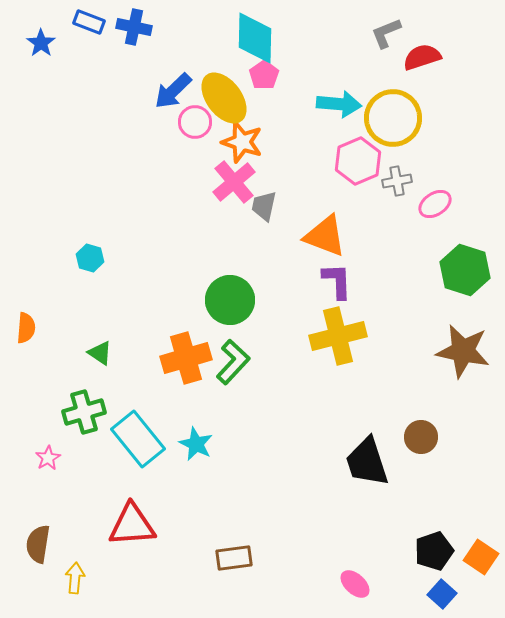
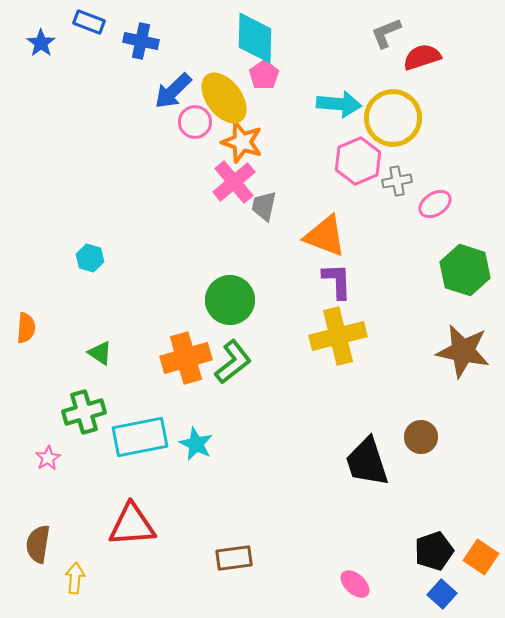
blue cross at (134, 27): moved 7 px right, 14 px down
green L-shape at (233, 362): rotated 9 degrees clockwise
cyan rectangle at (138, 439): moved 2 px right, 2 px up; rotated 62 degrees counterclockwise
